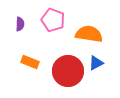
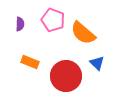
orange semicircle: moved 6 px left, 1 px up; rotated 148 degrees counterclockwise
blue triangle: moved 1 px right; rotated 49 degrees counterclockwise
red circle: moved 2 px left, 5 px down
